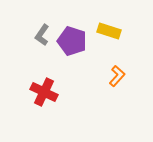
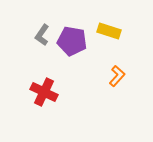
purple pentagon: rotated 8 degrees counterclockwise
